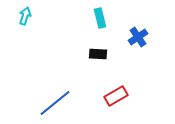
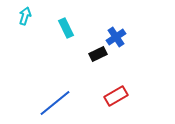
cyan rectangle: moved 34 px left, 10 px down; rotated 12 degrees counterclockwise
blue cross: moved 22 px left
black rectangle: rotated 30 degrees counterclockwise
